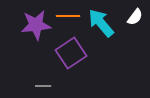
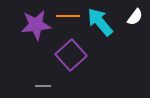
cyan arrow: moved 1 px left, 1 px up
purple square: moved 2 px down; rotated 8 degrees counterclockwise
